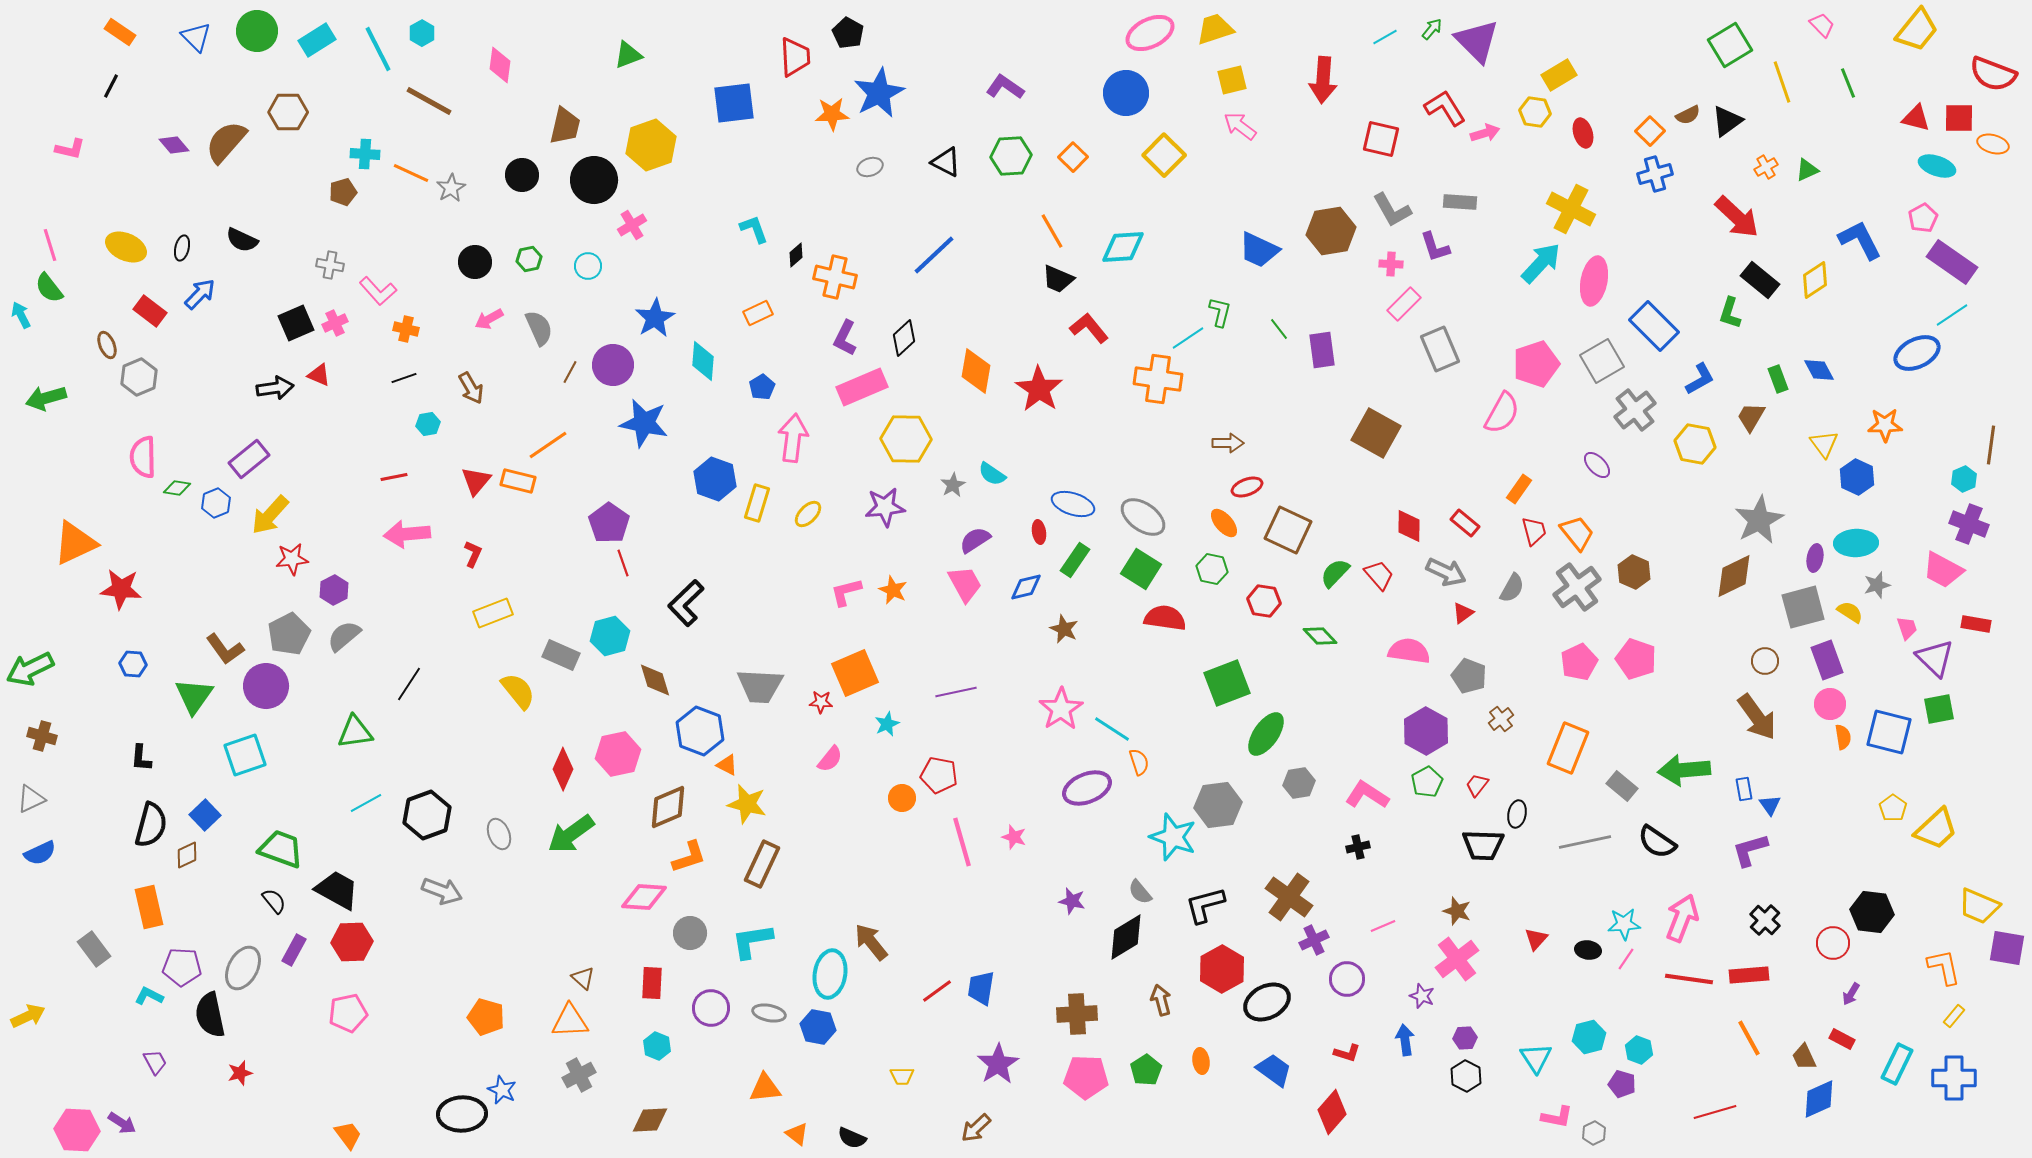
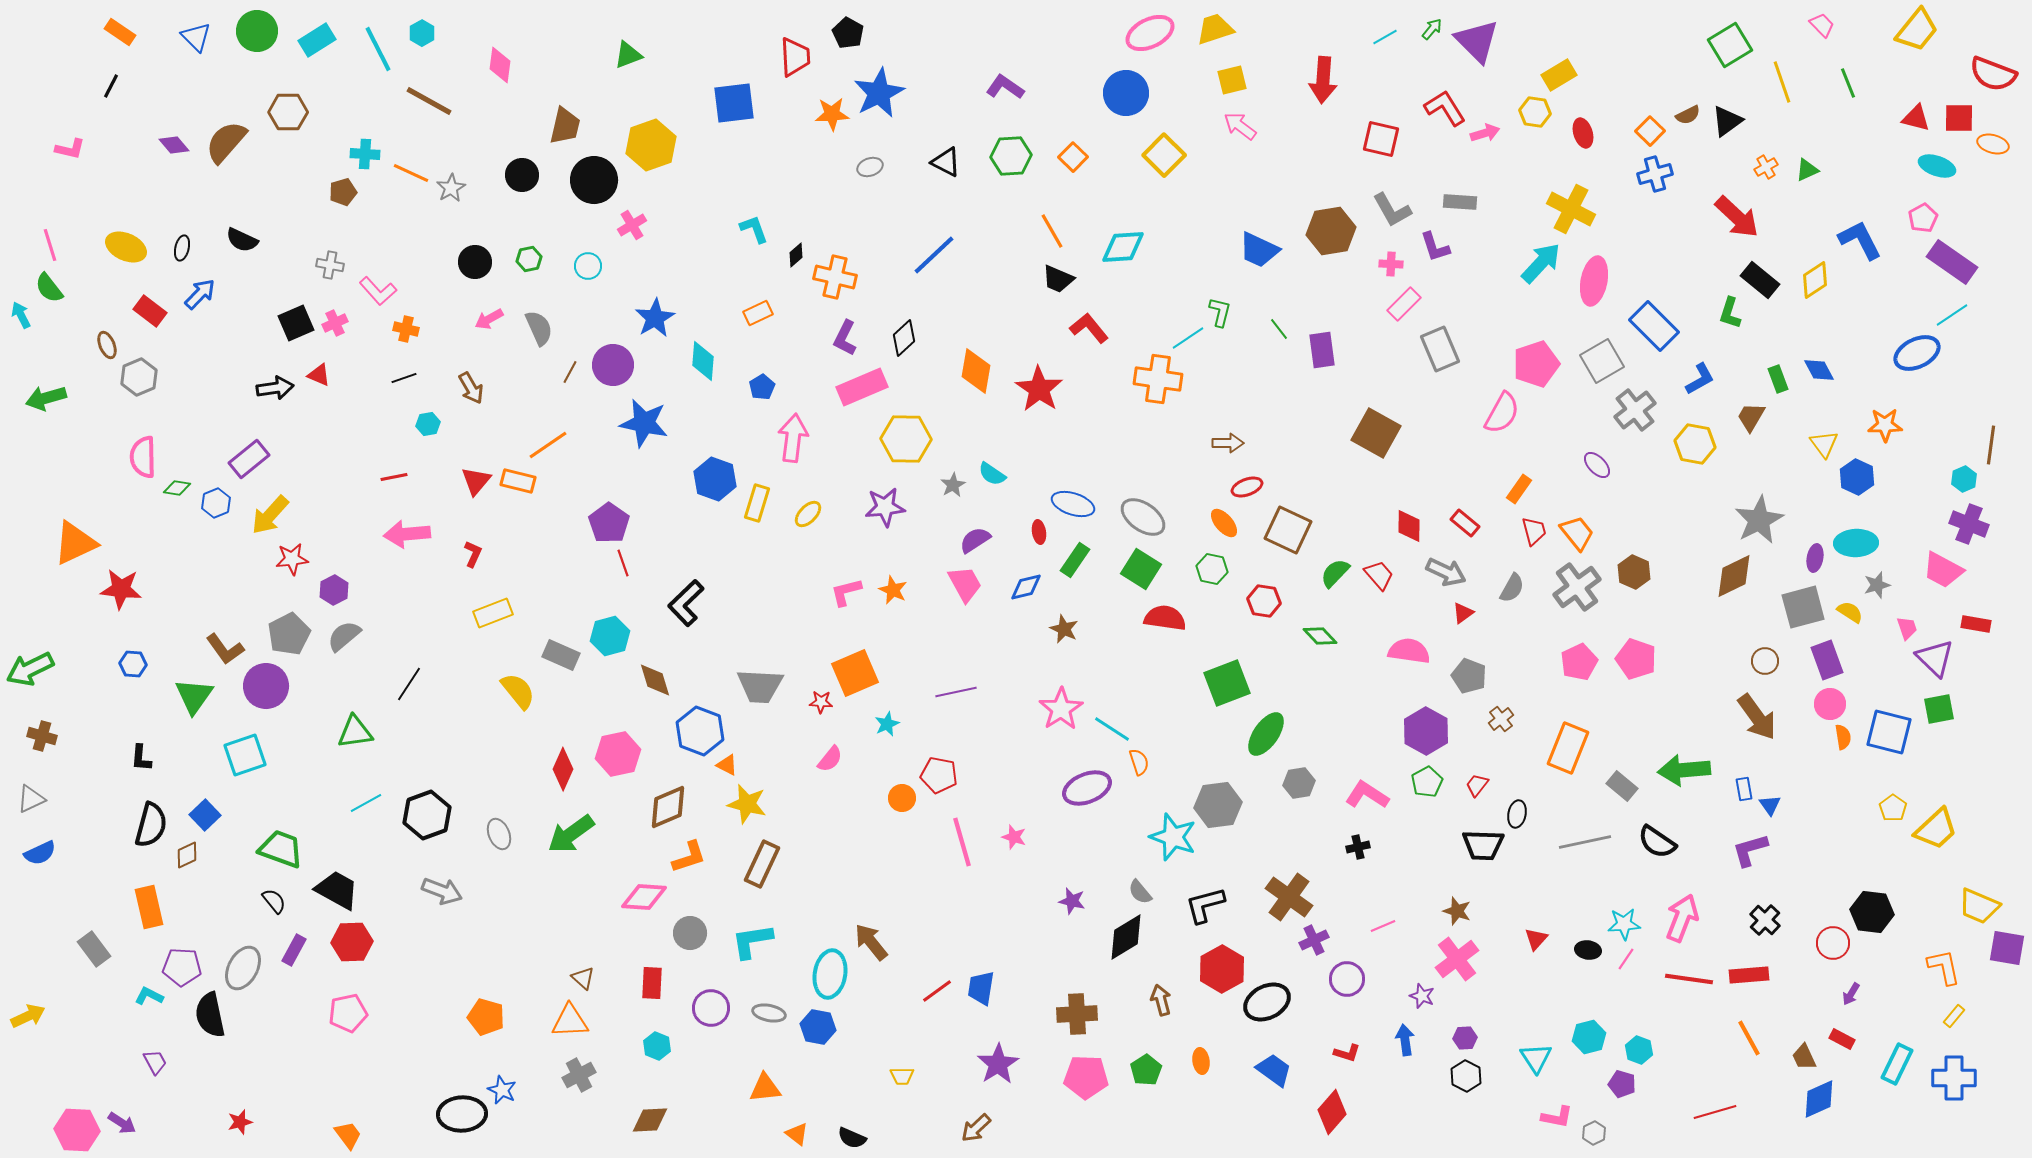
red star at (240, 1073): moved 49 px down
